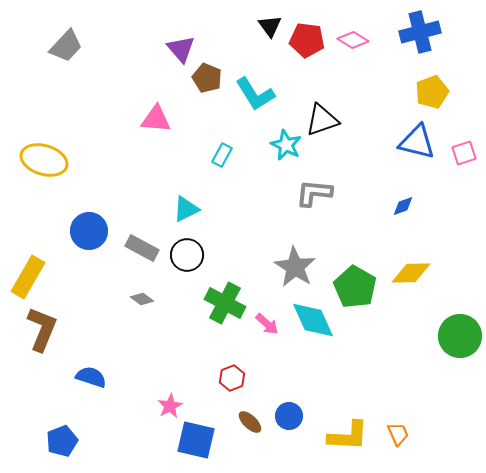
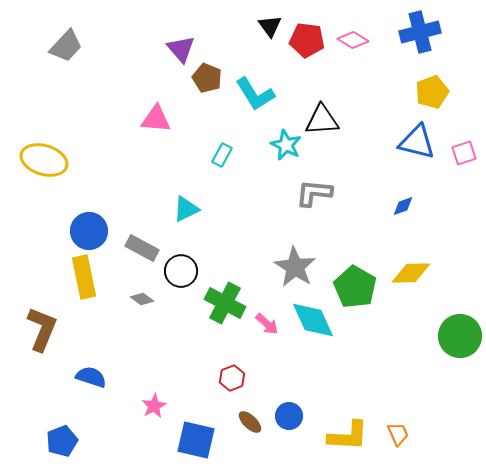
black triangle at (322, 120): rotated 15 degrees clockwise
black circle at (187, 255): moved 6 px left, 16 px down
yellow rectangle at (28, 277): moved 56 px right; rotated 42 degrees counterclockwise
pink star at (170, 406): moved 16 px left
